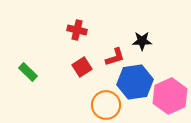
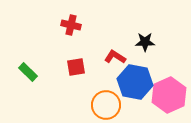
red cross: moved 6 px left, 5 px up
black star: moved 3 px right, 1 px down
red L-shape: rotated 130 degrees counterclockwise
red square: moved 6 px left; rotated 24 degrees clockwise
blue hexagon: rotated 20 degrees clockwise
pink hexagon: moved 1 px left, 1 px up
